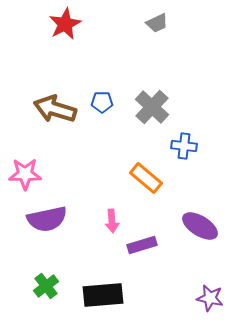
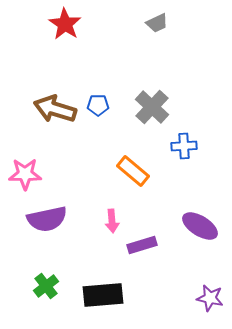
red star: rotated 12 degrees counterclockwise
blue pentagon: moved 4 px left, 3 px down
blue cross: rotated 10 degrees counterclockwise
orange rectangle: moved 13 px left, 7 px up
